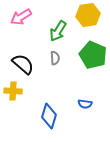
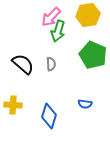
pink arrow: moved 30 px right; rotated 15 degrees counterclockwise
green arrow: rotated 15 degrees counterclockwise
gray semicircle: moved 4 px left, 6 px down
yellow cross: moved 14 px down
